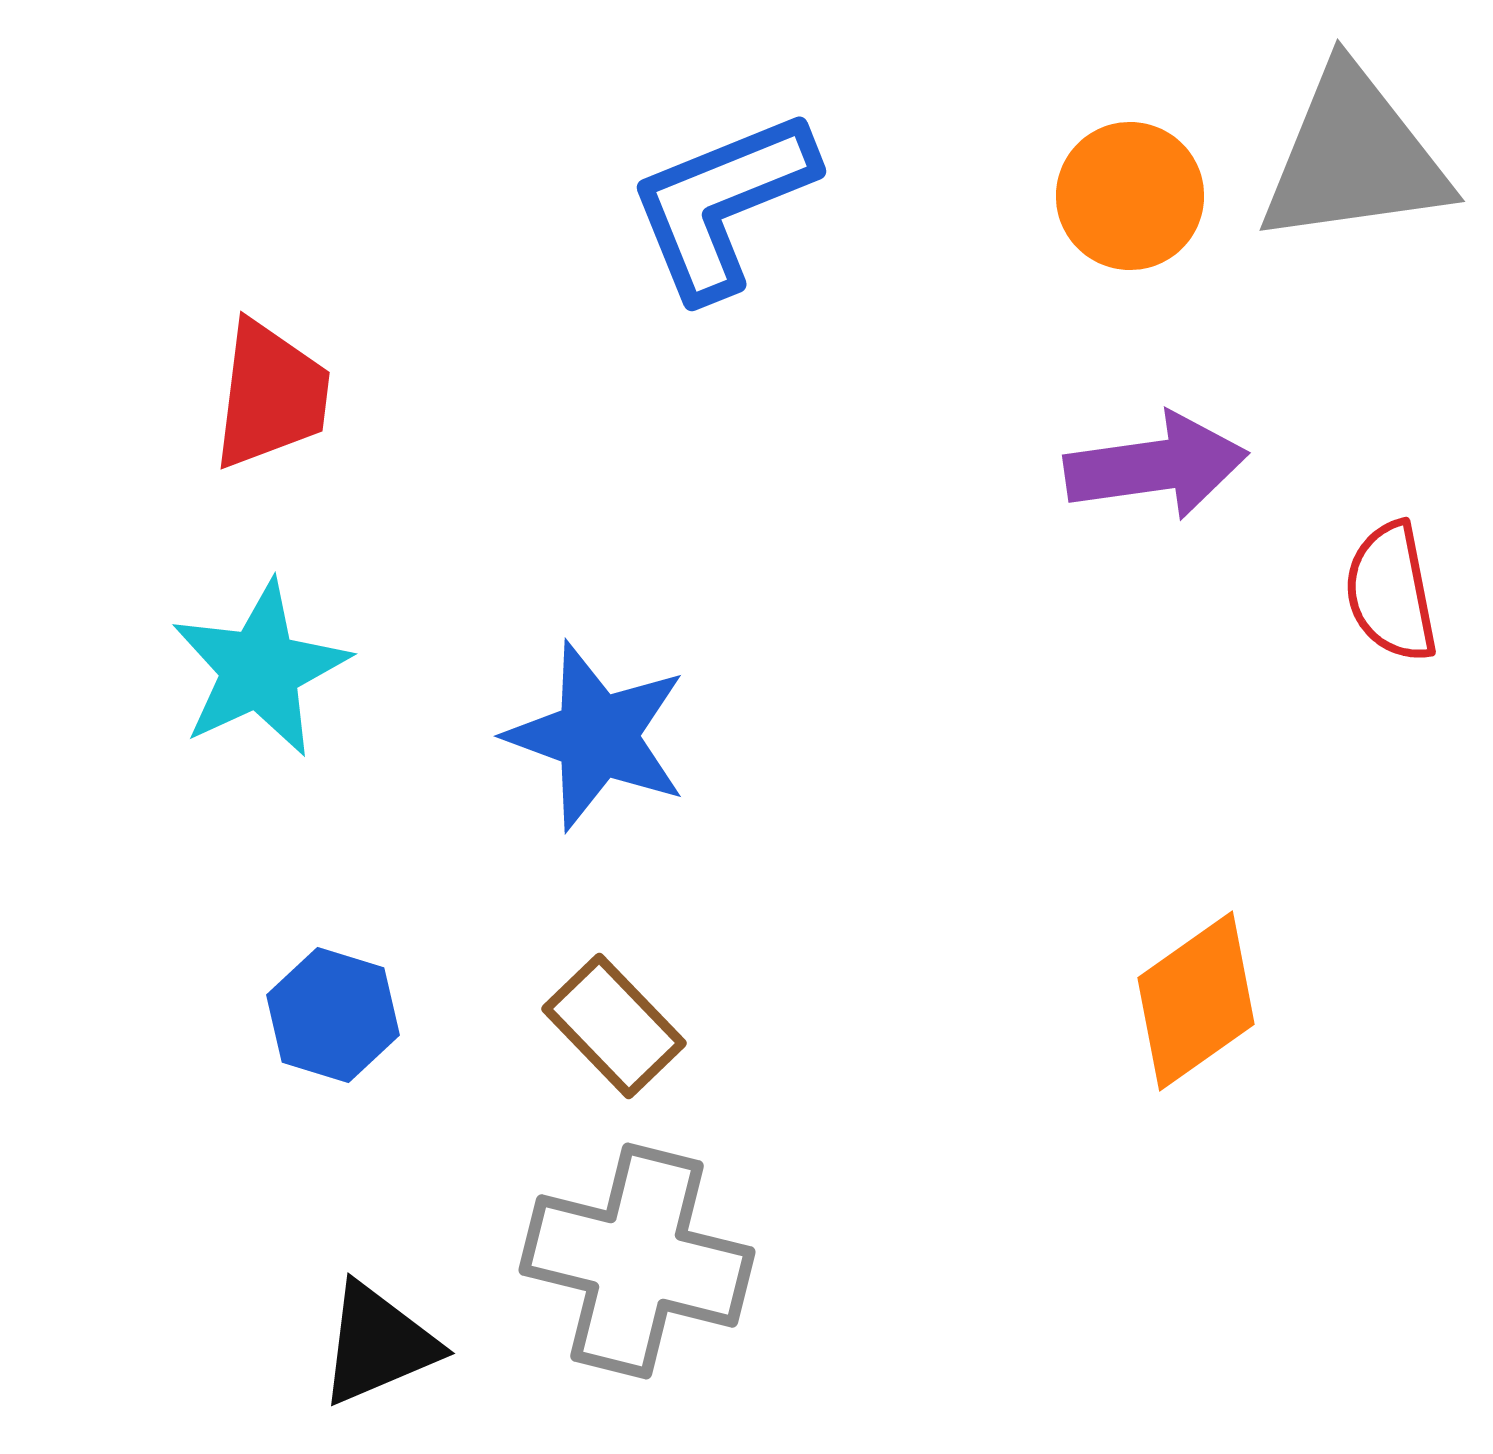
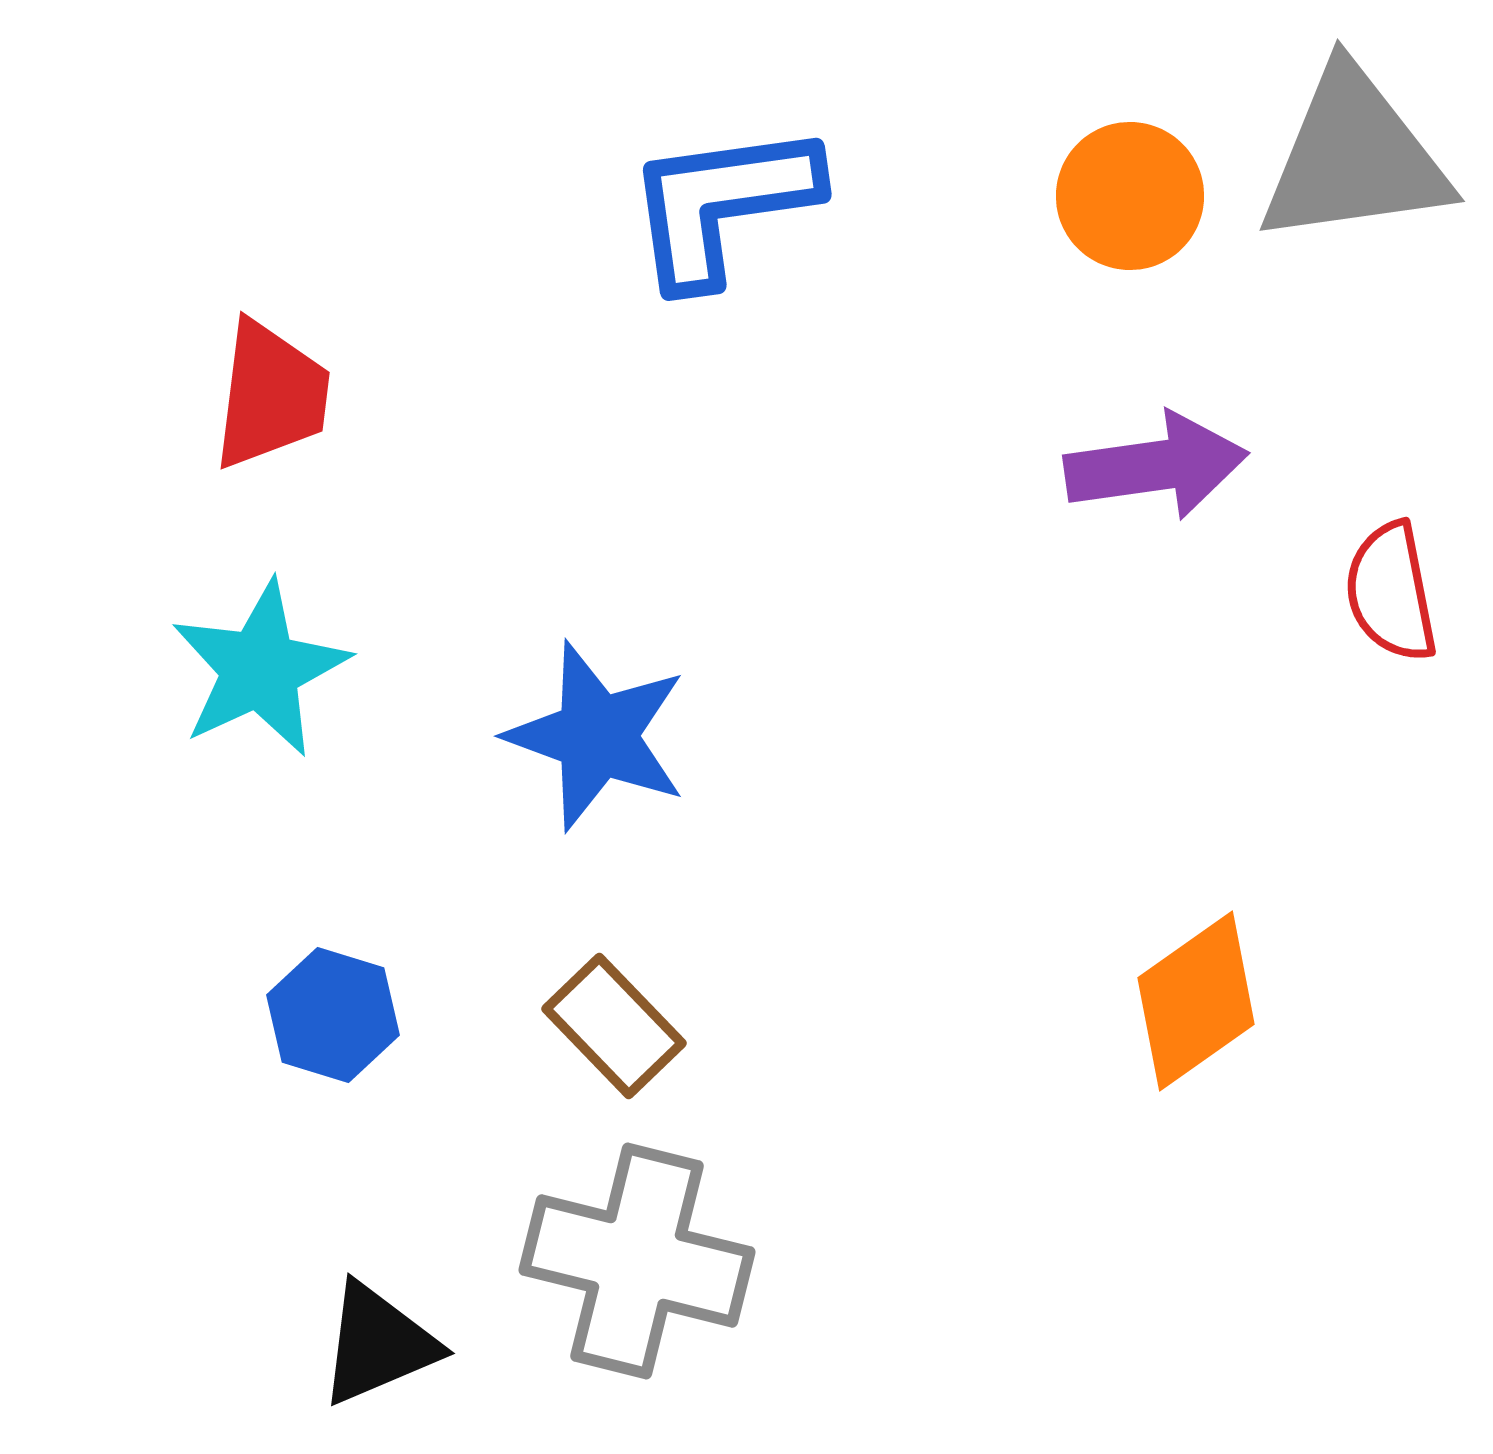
blue L-shape: rotated 14 degrees clockwise
